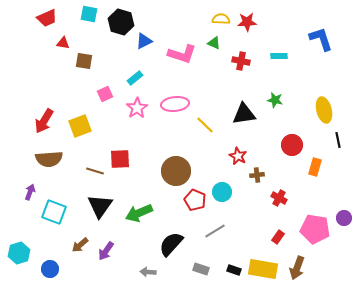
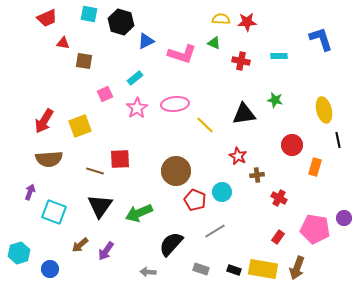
blue triangle at (144, 41): moved 2 px right
